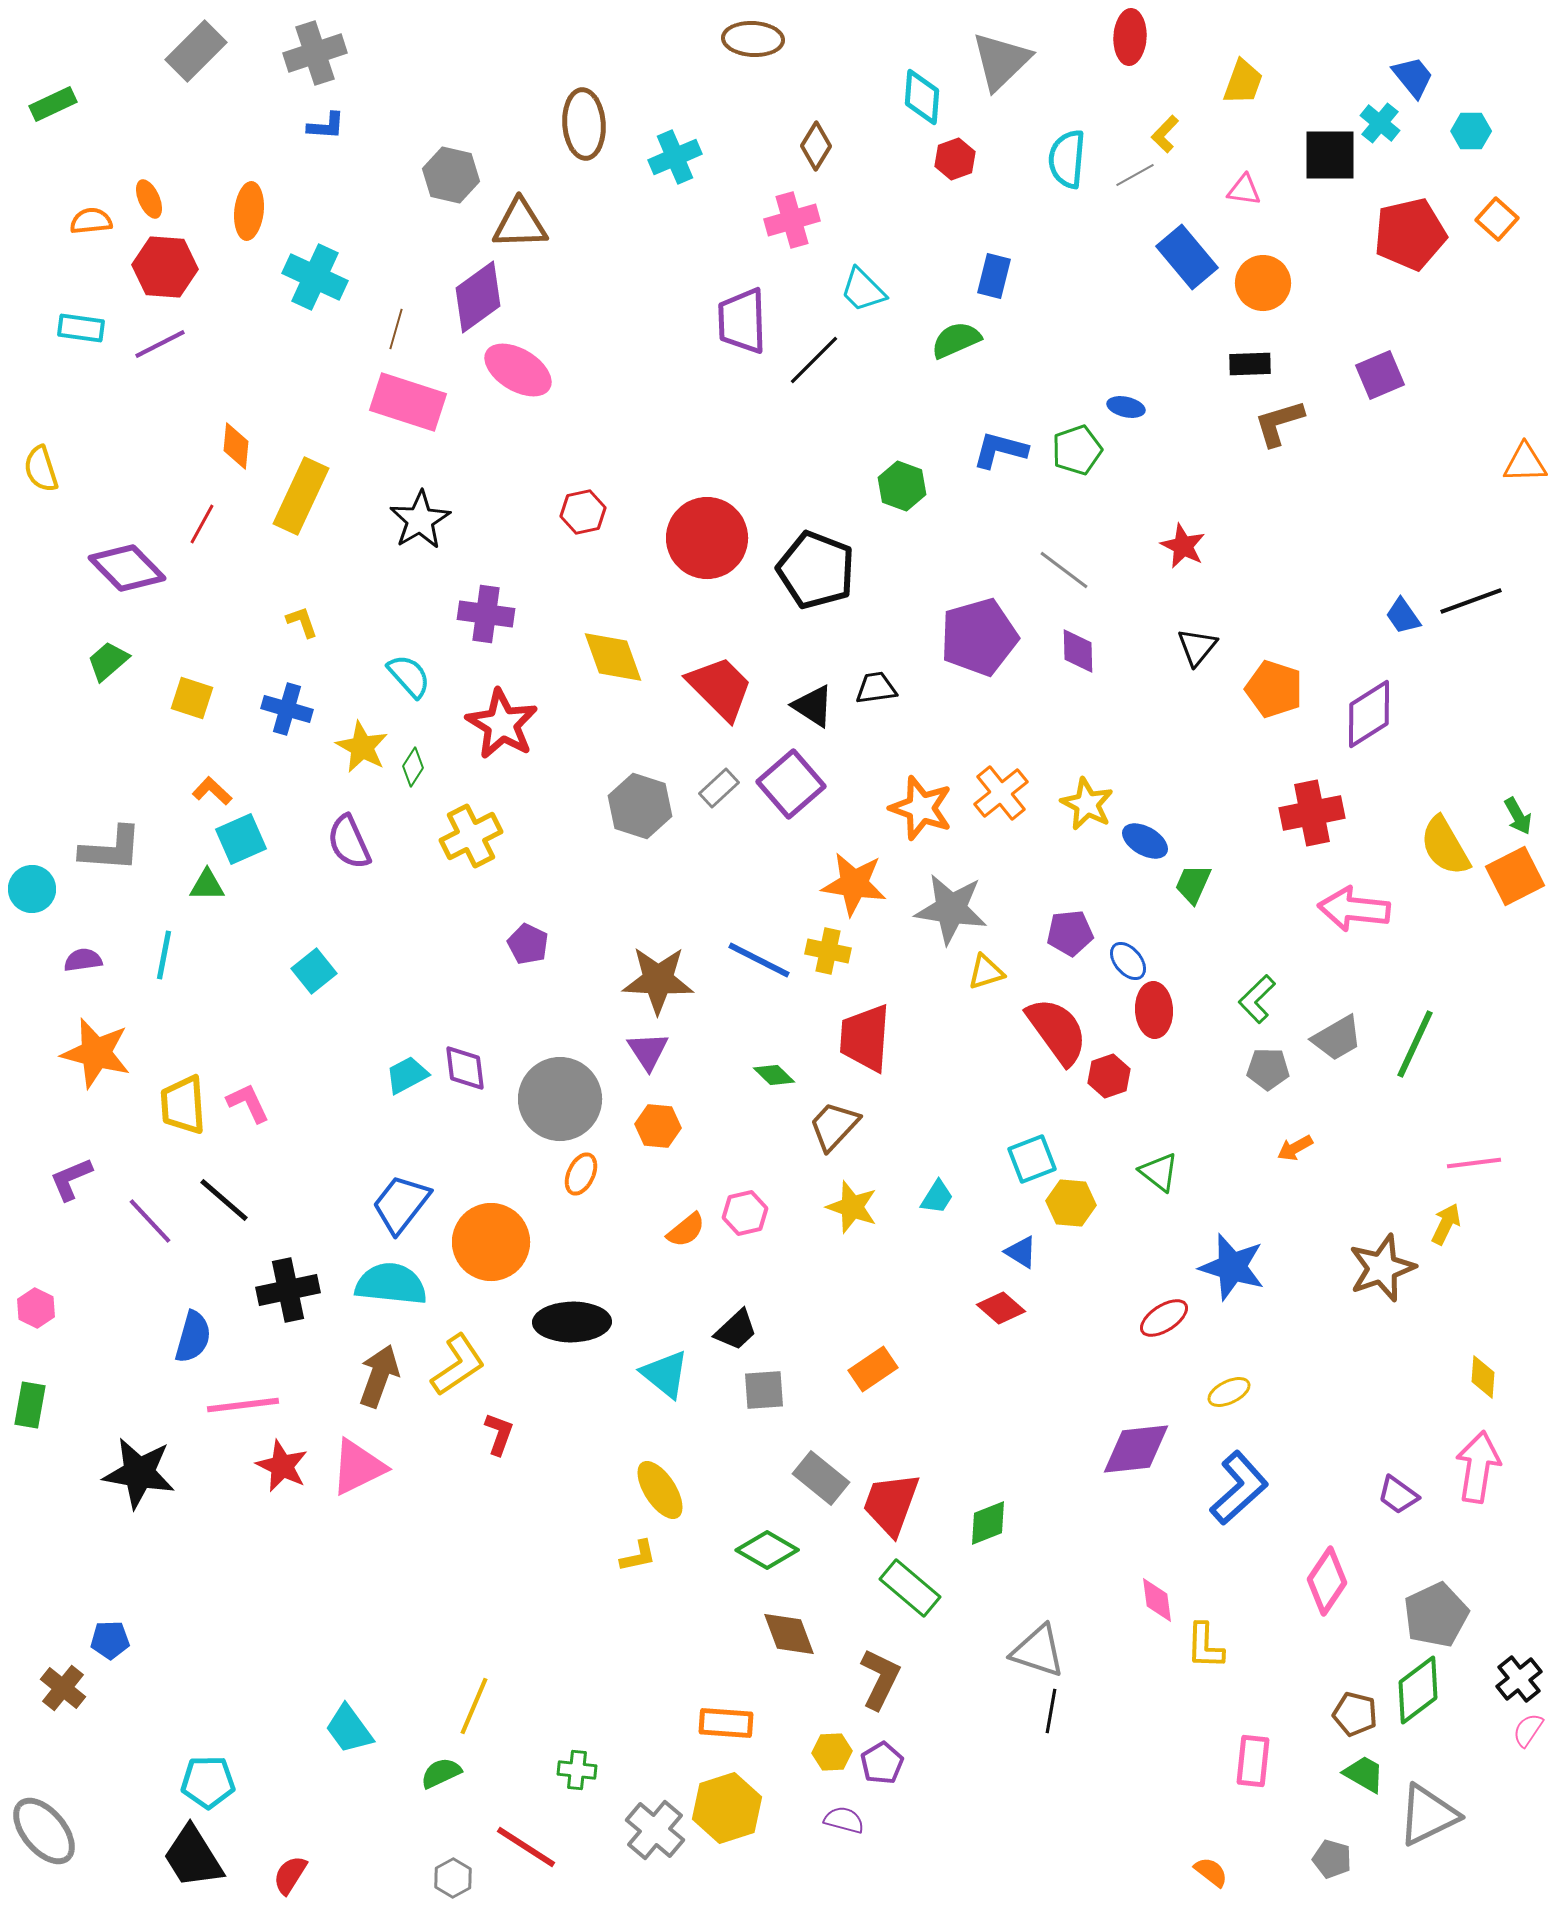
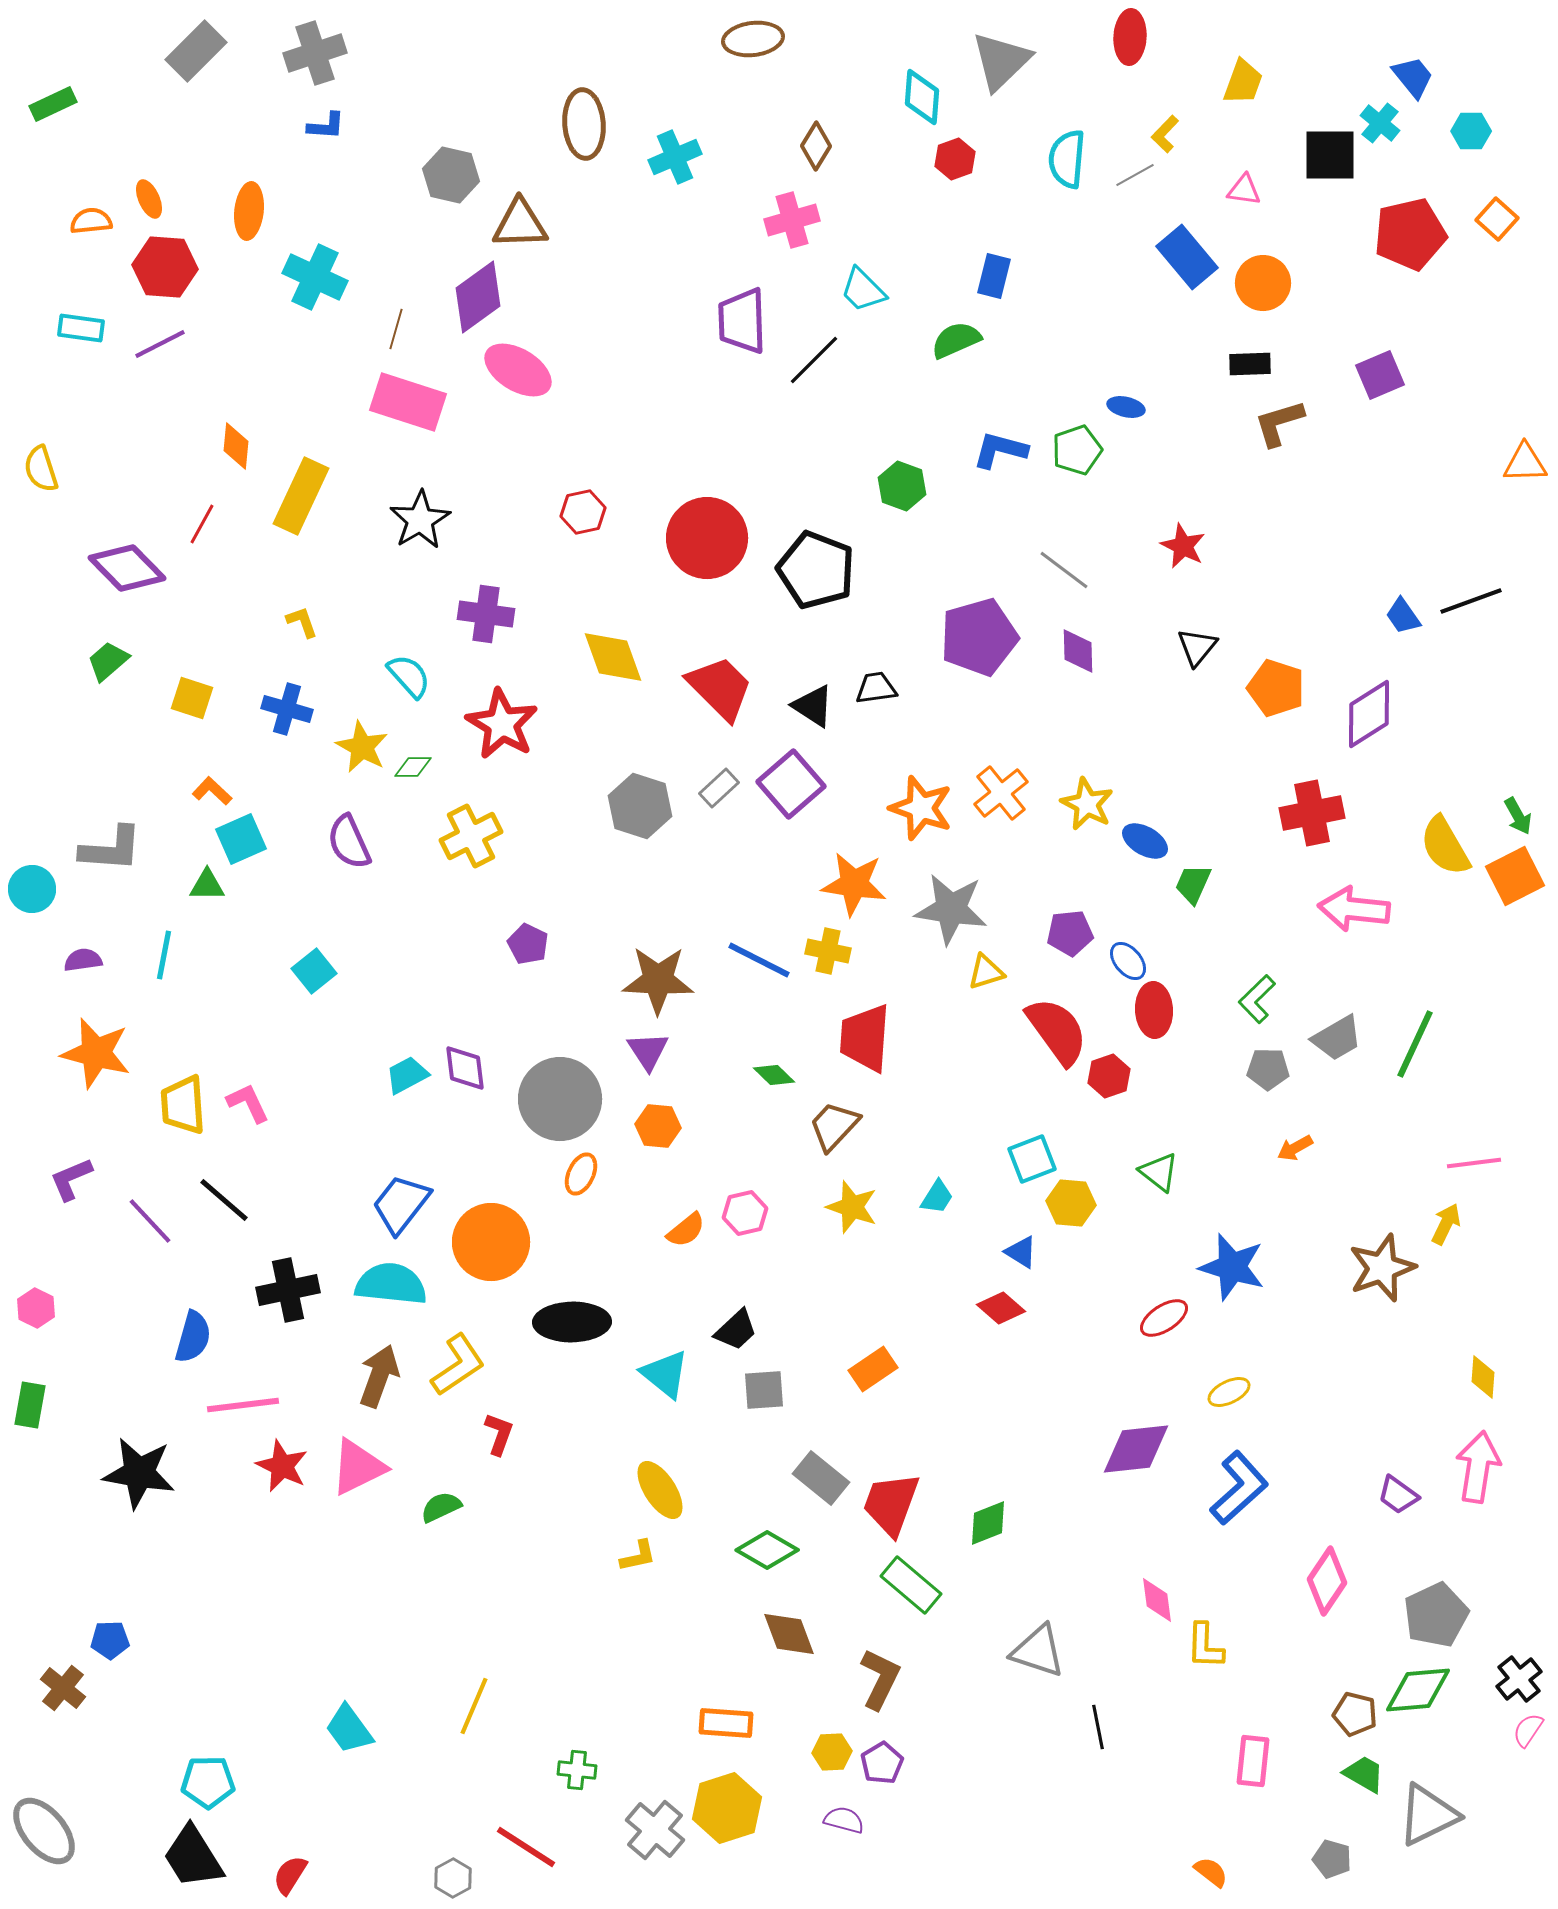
brown ellipse at (753, 39): rotated 10 degrees counterclockwise
orange pentagon at (1274, 689): moved 2 px right, 1 px up
green diamond at (413, 767): rotated 57 degrees clockwise
green rectangle at (910, 1588): moved 1 px right, 3 px up
green diamond at (1418, 1690): rotated 32 degrees clockwise
black line at (1051, 1711): moved 47 px right, 16 px down; rotated 21 degrees counterclockwise
green semicircle at (441, 1773): moved 266 px up
